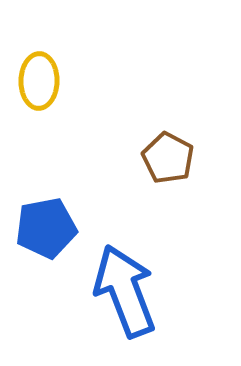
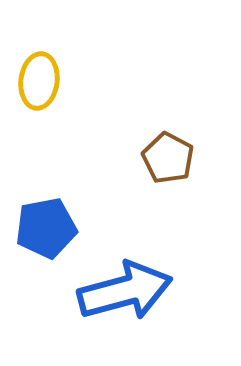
yellow ellipse: rotated 6 degrees clockwise
blue arrow: rotated 96 degrees clockwise
